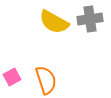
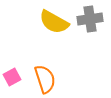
orange semicircle: moved 1 px left, 1 px up
